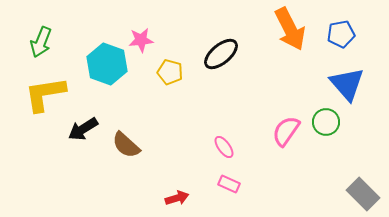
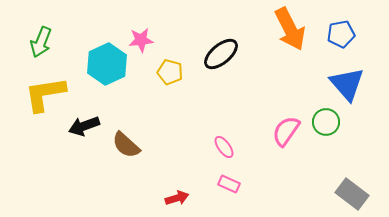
cyan hexagon: rotated 15 degrees clockwise
black arrow: moved 1 px right, 3 px up; rotated 12 degrees clockwise
gray rectangle: moved 11 px left; rotated 8 degrees counterclockwise
